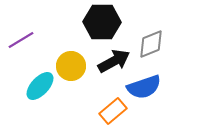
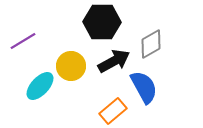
purple line: moved 2 px right, 1 px down
gray diamond: rotated 8 degrees counterclockwise
blue semicircle: rotated 100 degrees counterclockwise
